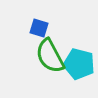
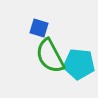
cyan pentagon: rotated 8 degrees counterclockwise
